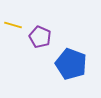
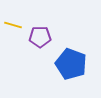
purple pentagon: rotated 25 degrees counterclockwise
